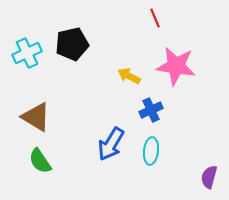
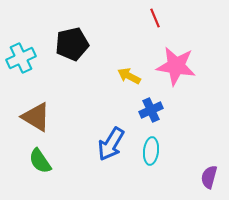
cyan cross: moved 6 px left, 5 px down
